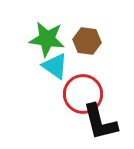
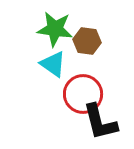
green star: moved 8 px right, 10 px up
cyan triangle: moved 2 px left, 2 px up
